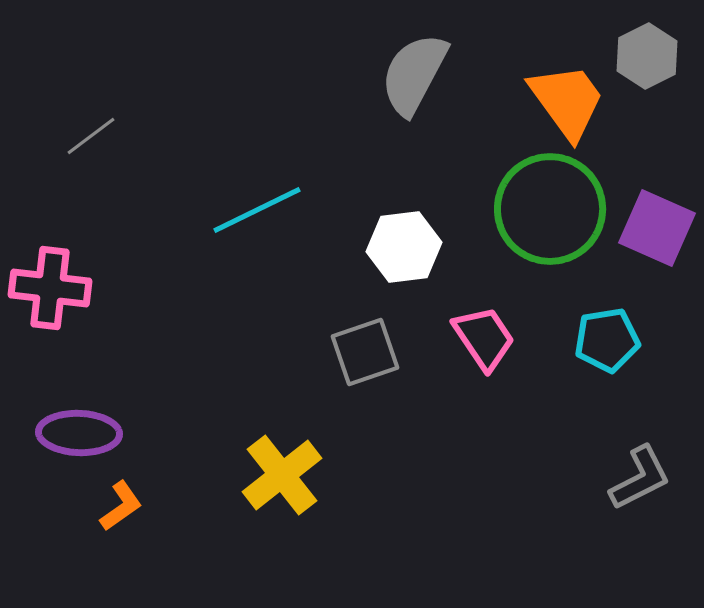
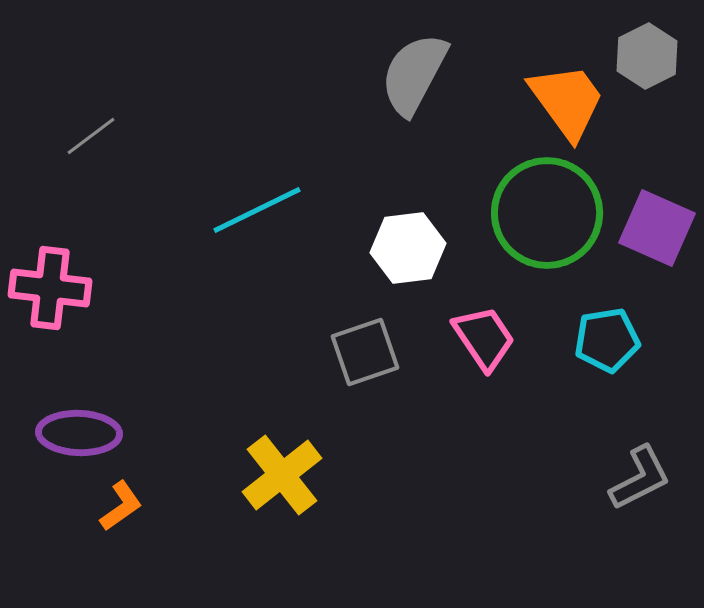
green circle: moved 3 px left, 4 px down
white hexagon: moved 4 px right, 1 px down
